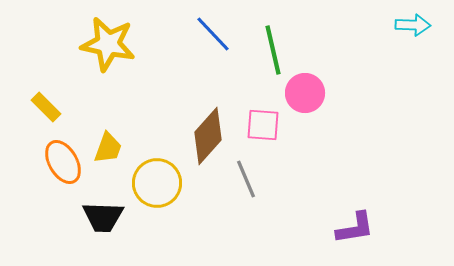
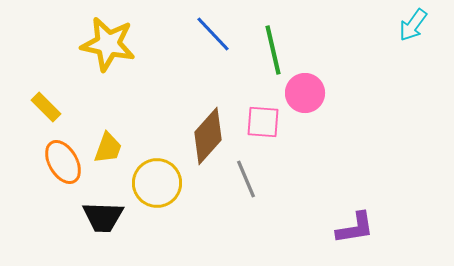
cyan arrow: rotated 124 degrees clockwise
pink square: moved 3 px up
